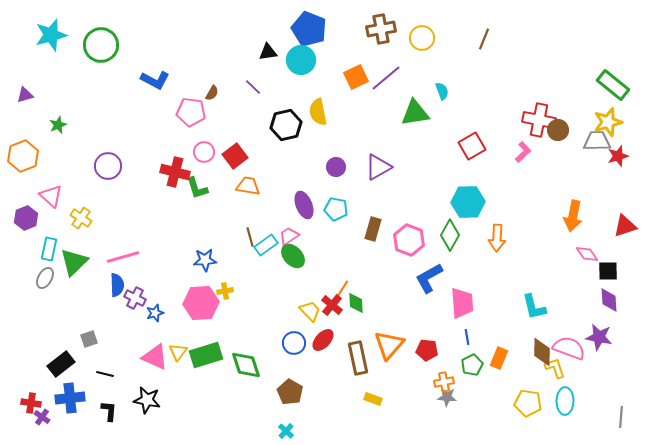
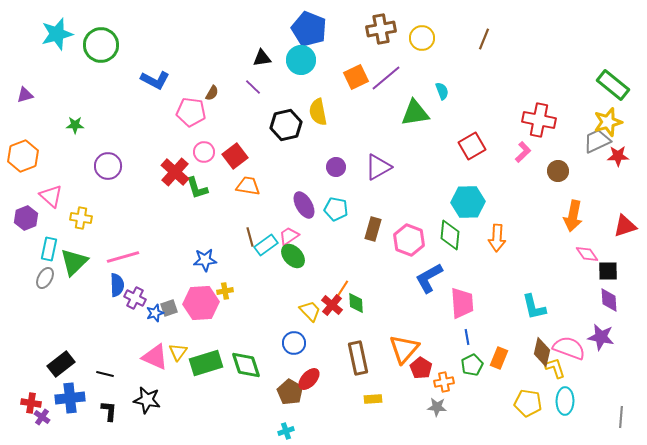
cyan star at (51, 35): moved 6 px right, 1 px up
black triangle at (268, 52): moved 6 px left, 6 px down
green star at (58, 125): moved 17 px right; rotated 24 degrees clockwise
brown circle at (558, 130): moved 41 px down
gray trapezoid at (597, 141): rotated 24 degrees counterclockwise
red star at (618, 156): rotated 15 degrees clockwise
red cross at (175, 172): rotated 28 degrees clockwise
purple ellipse at (304, 205): rotated 8 degrees counterclockwise
yellow cross at (81, 218): rotated 25 degrees counterclockwise
green diamond at (450, 235): rotated 24 degrees counterclockwise
purple star at (599, 337): moved 2 px right
gray square at (89, 339): moved 80 px right, 31 px up
red ellipse at (323, 340): moved 14 px left, 39 px down
orange triangle at (389, 345): moved 15 px right, 4 px down
red pentagon at (427, 350): moved 6 px left, 18 px down; rotated 25 degrees clockwise
brown diamond at (542, 352): rotated 12 degrees clockwise
green rectangle at (206, 355): moved 8 px down
gray star at (447, 397): moved 10 px left, 10 px down
yellow rectangle at (373, 399): rotated 24 degrees counterclockwise
cyan cross at (286, 431): rotated 28 degrees clockwise
